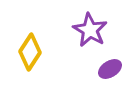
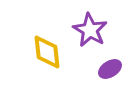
yellow diamond: moved 17 px right; rotated 39 degrees counterclockwise
